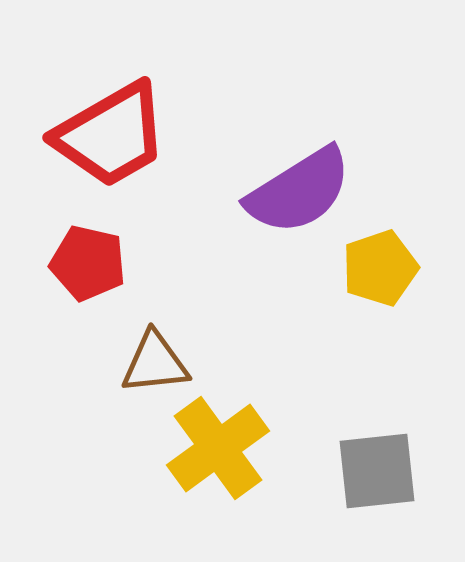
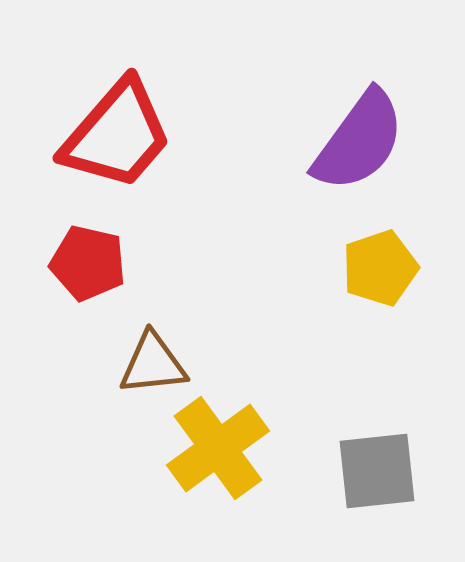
red trapezoid: moved 6 px right; rotated 19 degrees counterclockwise
purple semicircle: moved 60 px right, 50 px up; rotated 22 degrees counterclockwise
brown triangle: moved 2 px left, 1 px down
